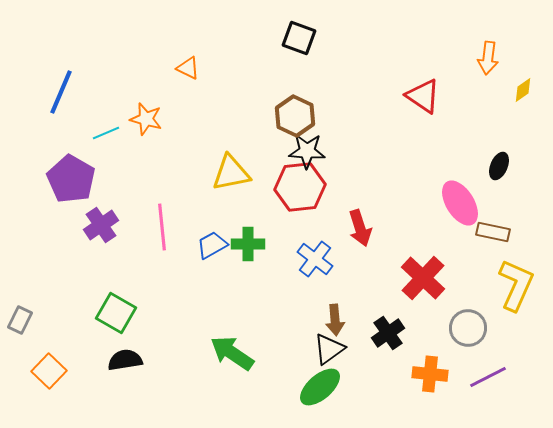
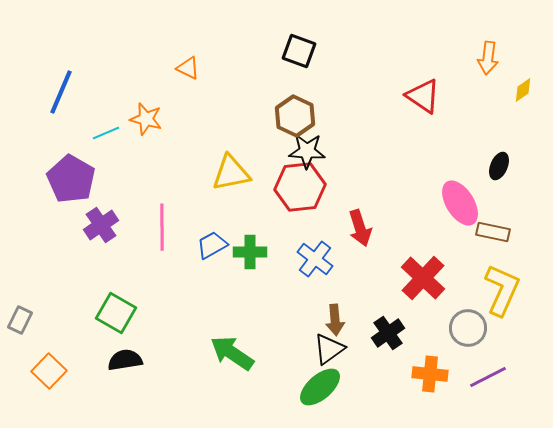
black square: moved 13 px down
pink line: rotated 6 degrees clockwise
green cross: moved 2 px right, 8 px down
yellow L-shape: moved 14 px left, 5 px down
